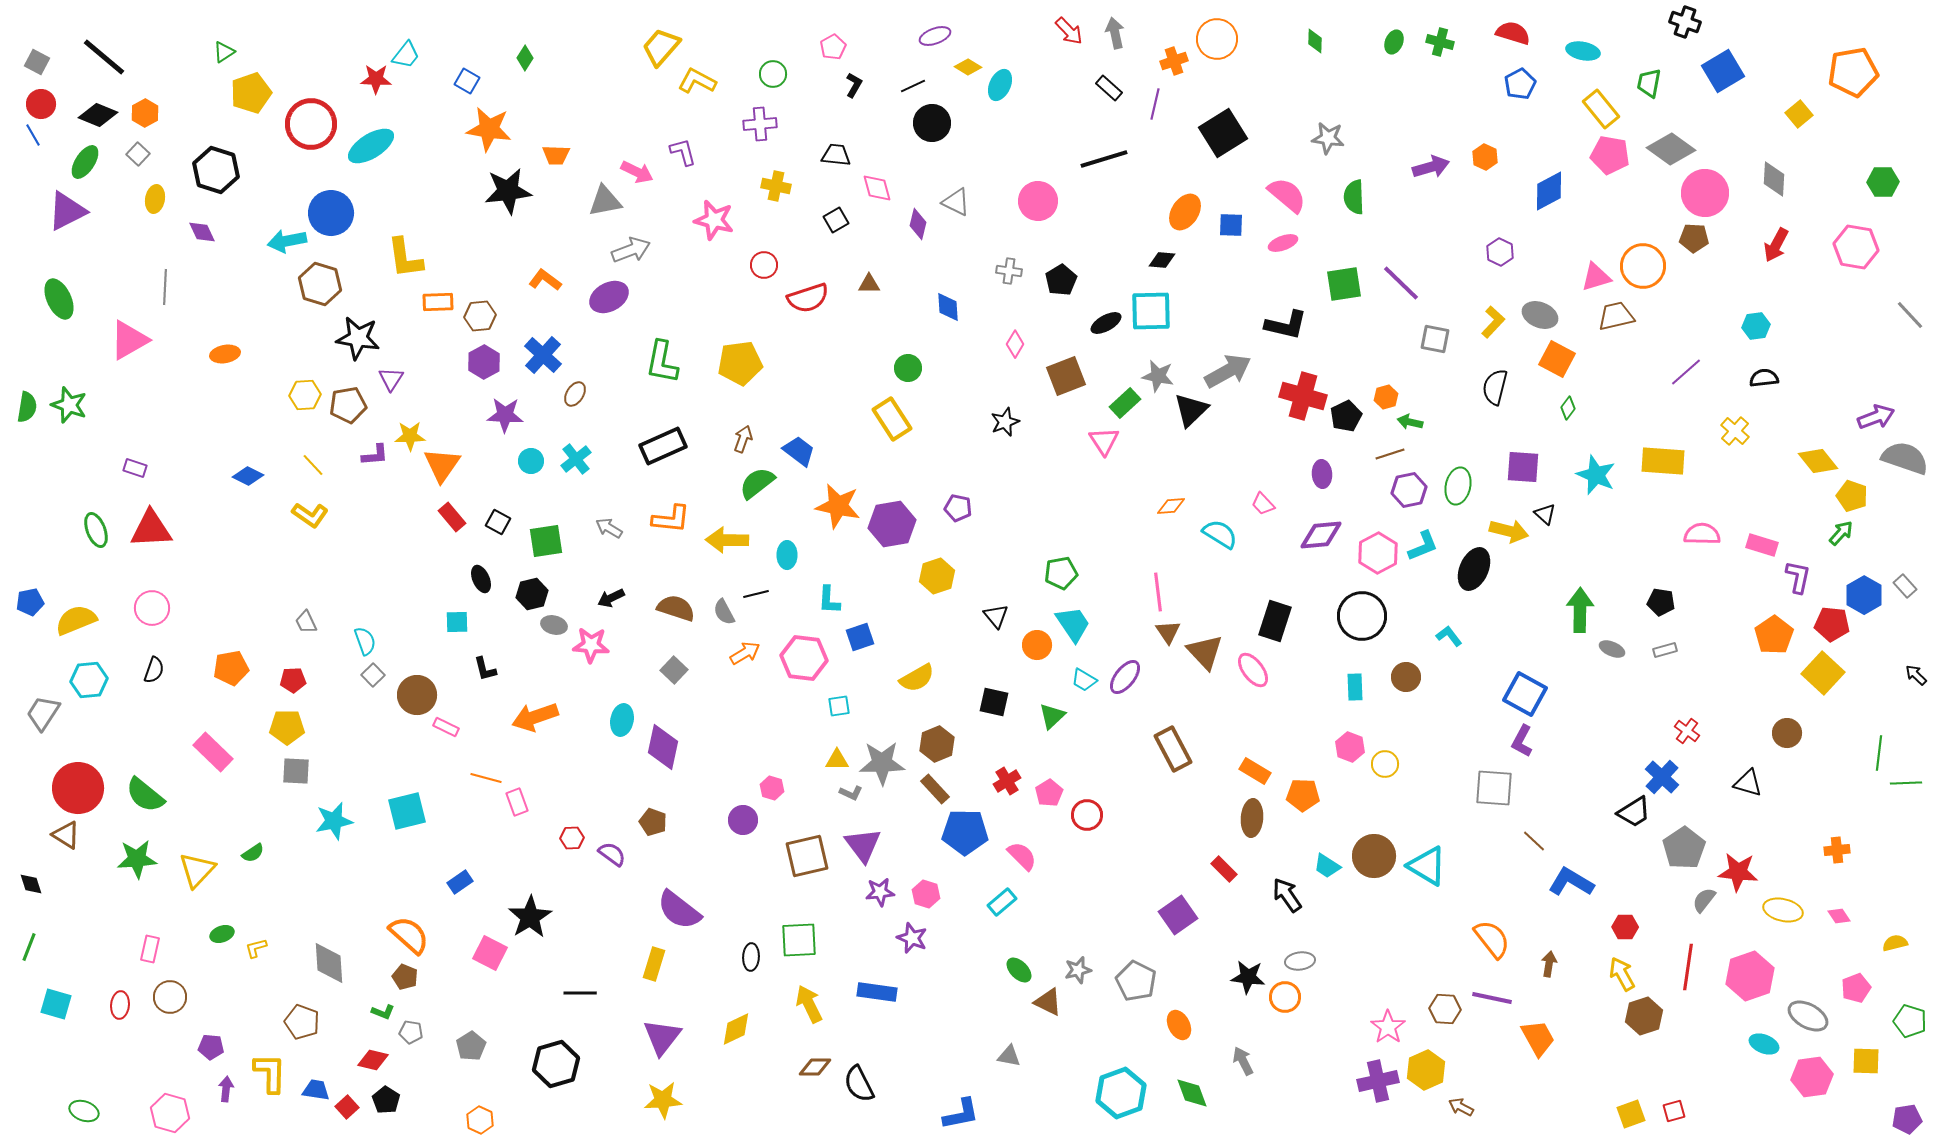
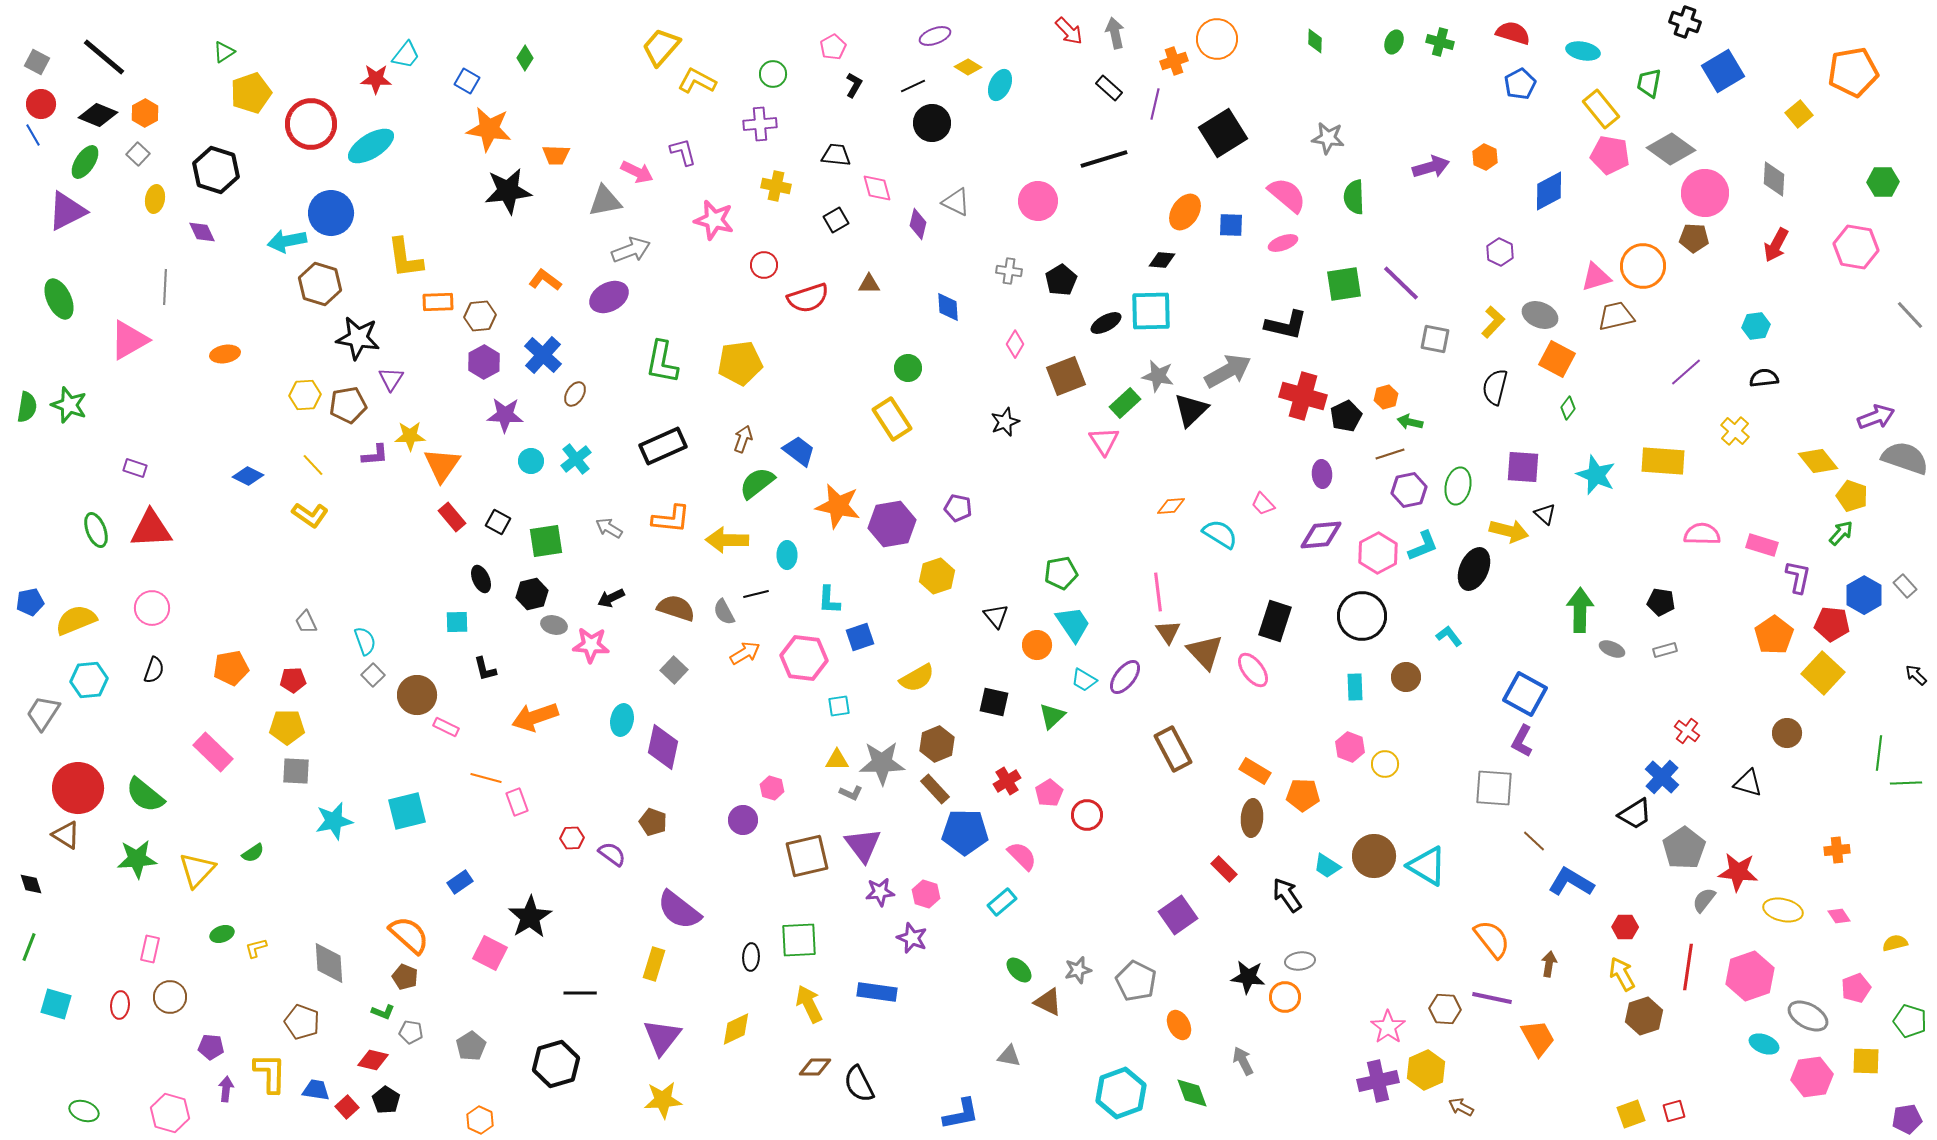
black trapezoid at (1634, 812): moved 1 px right, 2 px down
